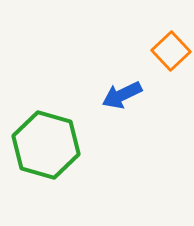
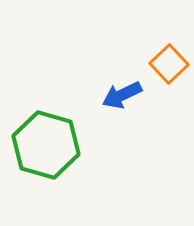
orange square: moved 2 px left, 13 px down
